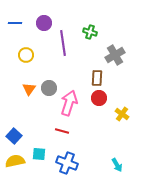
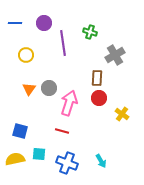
blue square: moved 6 px right, 5 px up; rotated 28 degrees counterclockwise
yellow semicircle: moved 2 px up
cyan arrow: moved 16 px left, 4 px up
